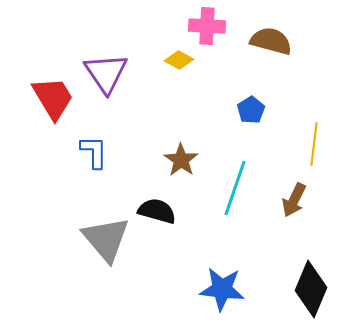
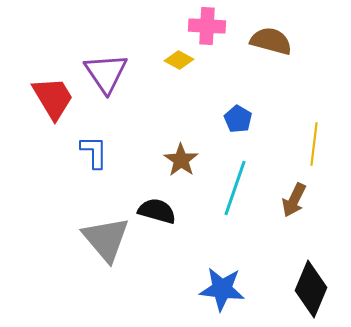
blue pentagon: moved 13 px left, 9 px down; rotated 8 degrees counterclockwise
